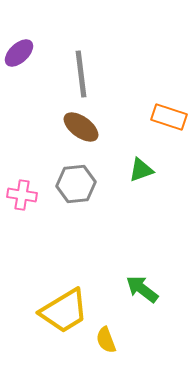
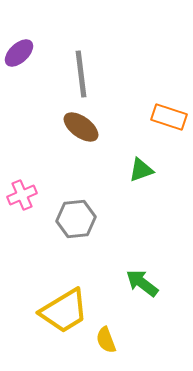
gray hexagon: moved 35 px down
pink cross: rotated 32 degrees counterclockwise
green arrow: moved 6 px up
